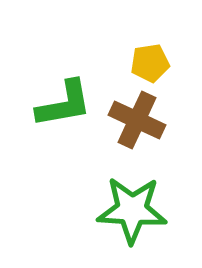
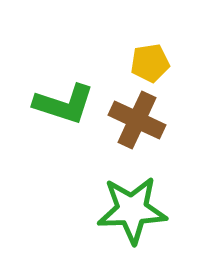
green L-shape: rotated 28 degrees clockwise
green star: rotated 6 degrees counterclockwise
